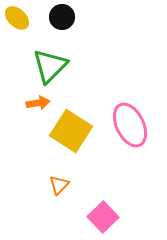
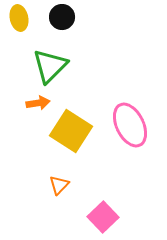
yellow ellipse: moved 2 px right; rotated 35 degrees clockwise
